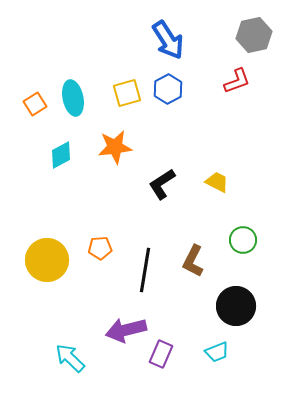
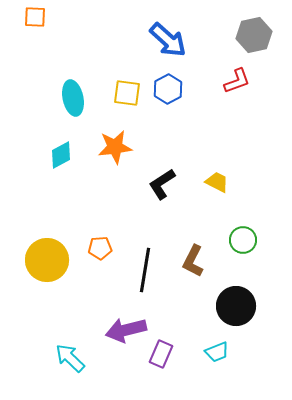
blue arrow: rotated 15 degrees counterclockwise
yellow square: rotated 24 degrees clockwise
orange square: moved 87 px up; rotated 35 degrees clockwise
